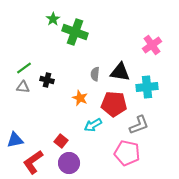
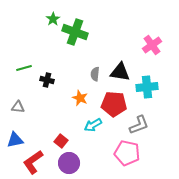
green line: rotated 21 degrees clockwise
gray triangle: moved 5 px left, 20 px down
